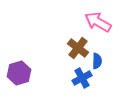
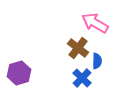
pink arrow: moved 3 px left, 1 px down
blue cross: rotated 18 degrees counterclockwise
